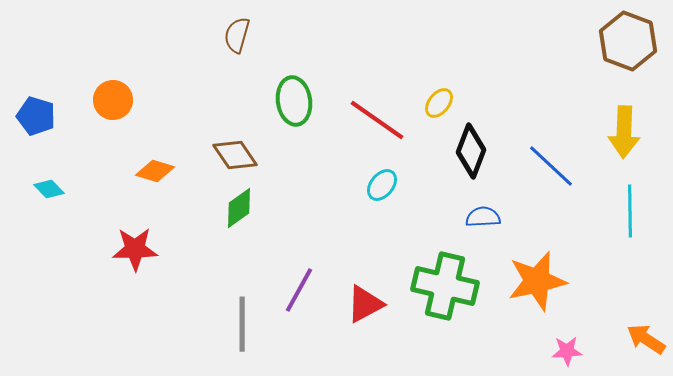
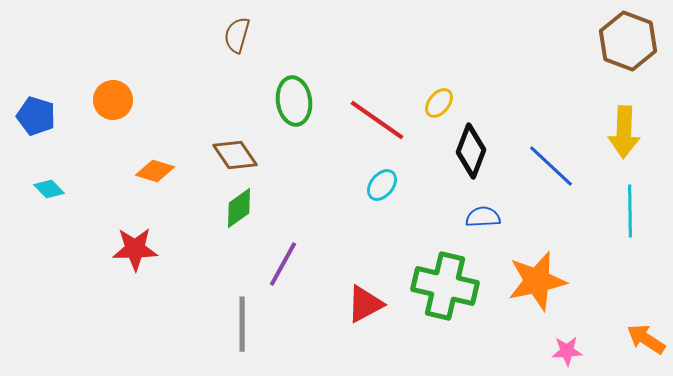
purple line: moved 16 px left, 26 px up
